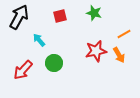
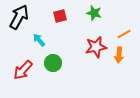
red star: moved 4 px up
orange arrow: rotated 35 degrees clockwise
green circle: moved 1 px left
